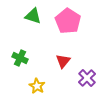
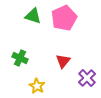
pink pentagon: moved 4 px left, 3 px up; rotated 15 degrees clockwise
